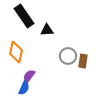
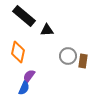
black rectangle: rotated 15 degrees counterclockwise
orange diamond: moved 2 px right
